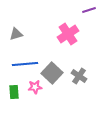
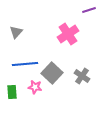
gray triangle: moved 2 px up; rotated 32 degrees counterclockwise
gray cross: moved 3 px right
pink star: rotated 16 degrees clockwise
green rectangle: moved 2 px left
